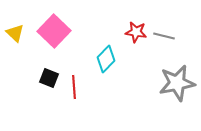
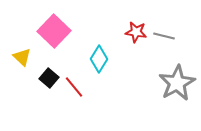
yellow triangle: moved 7 px right, 24 px down
cyan diamond: moved 7 px left; rotated 12 degrees counterclockwise
black square: rotated 18 degrees clockwise
gray star: rotated 18 degrees counterclockwise
red line: rotated 35 degrees counterclockwise
